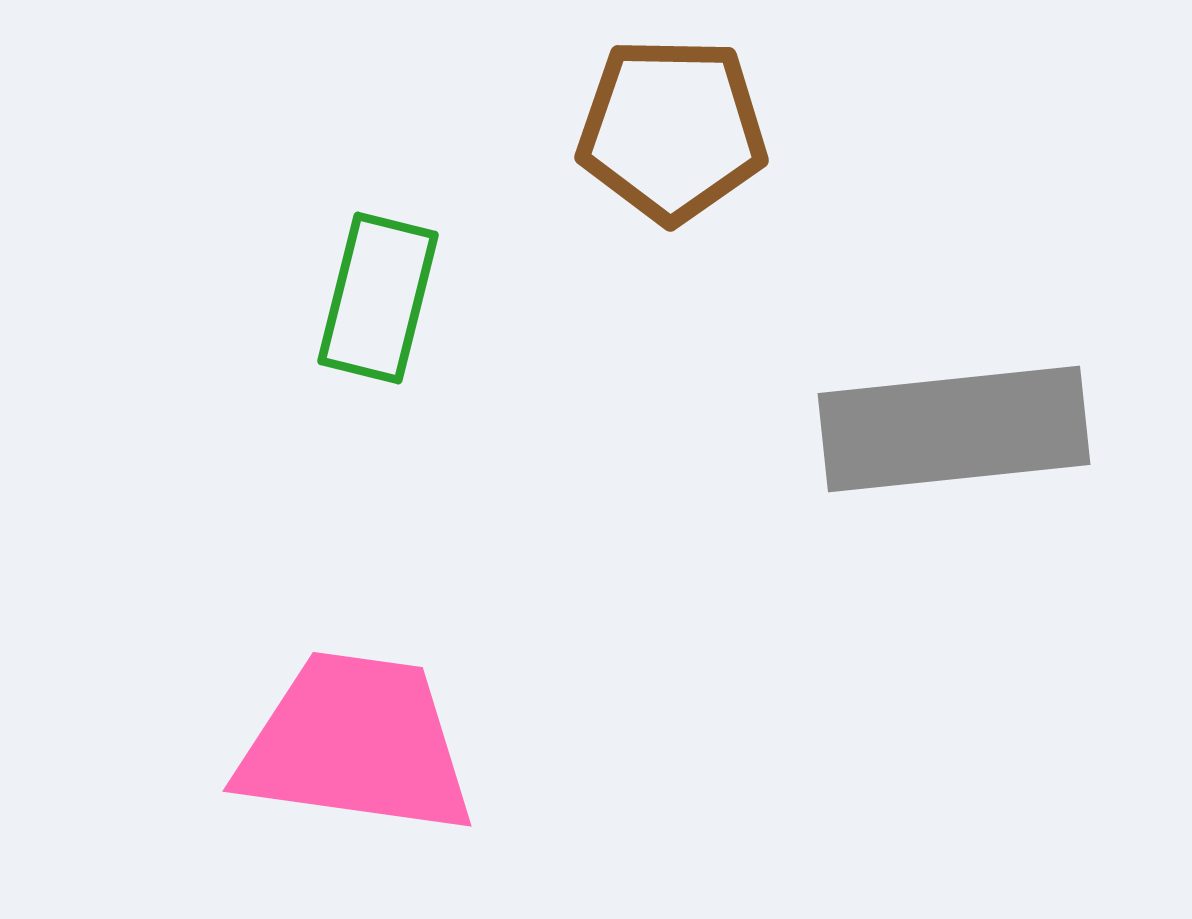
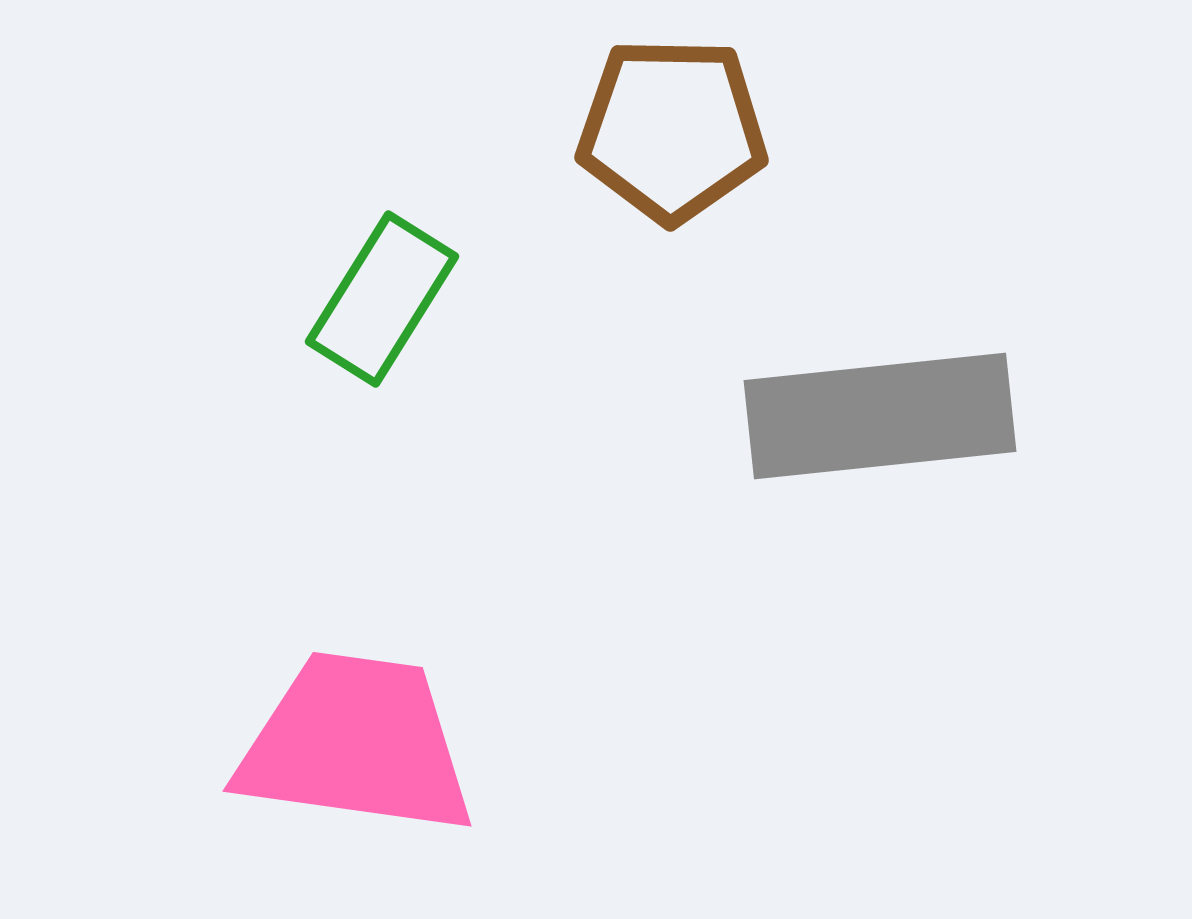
green rectangle: moved 4 px right, 1 px down; rotated 18 degrees clockwise
gray rectangle: moved 74 px left, 13 px up
